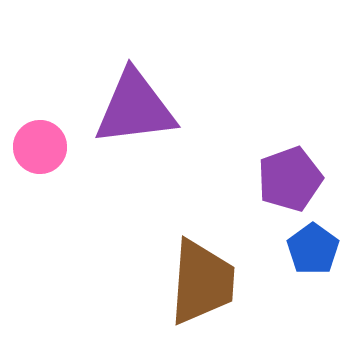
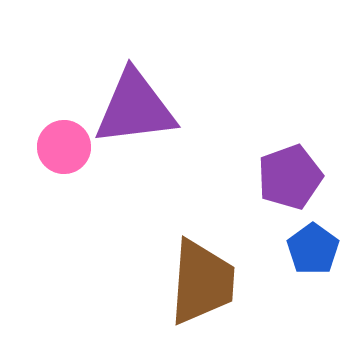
pink circle: moved 24 px right
purple pentagon: moved 2 px up
